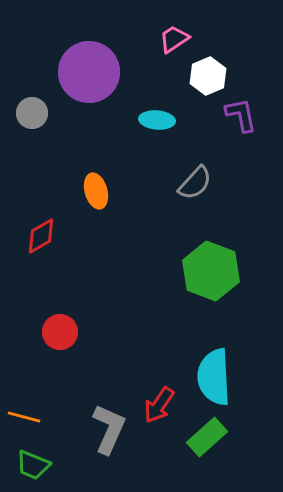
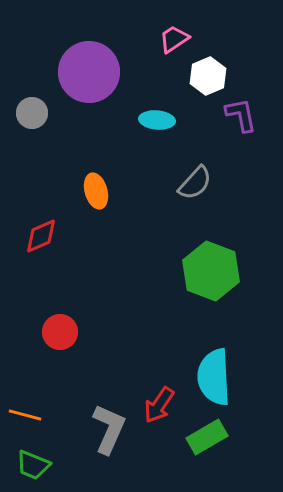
red diamond: rotated 6 degrees clockwise
orange line: moved 1 px right, 2 px up
green rectangle: rotated 12 degrees clockwise
